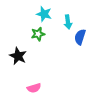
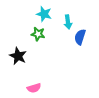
green star: rotated 24 degrees clockwise
